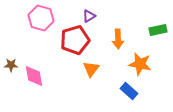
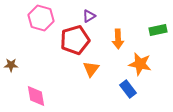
pink diamond: moved 2 px right, 20 px down
blue rectangle: moved 1 px left, 2 px up; rotated 12 degrees clockwise
